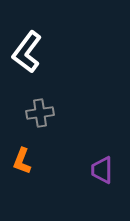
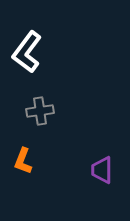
gray cross: moved 2 px up
orange L-shape: moved 1 px right
